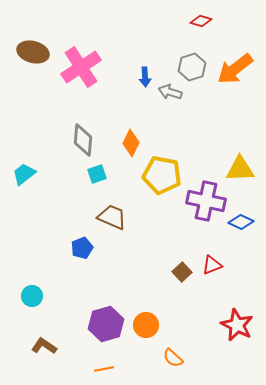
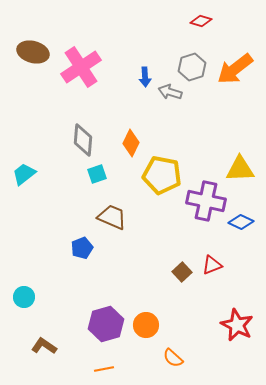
cyan circle: moved 8 px left, 1 px down
